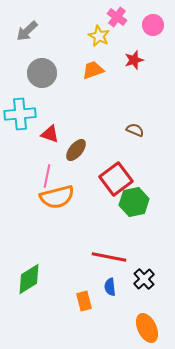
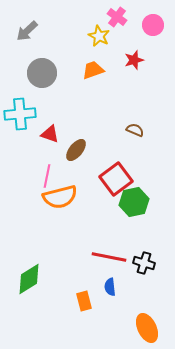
orange semicircle: moved 3 px right
black cross: moved 16 px up; rotated 30 degrees counterclockwise
